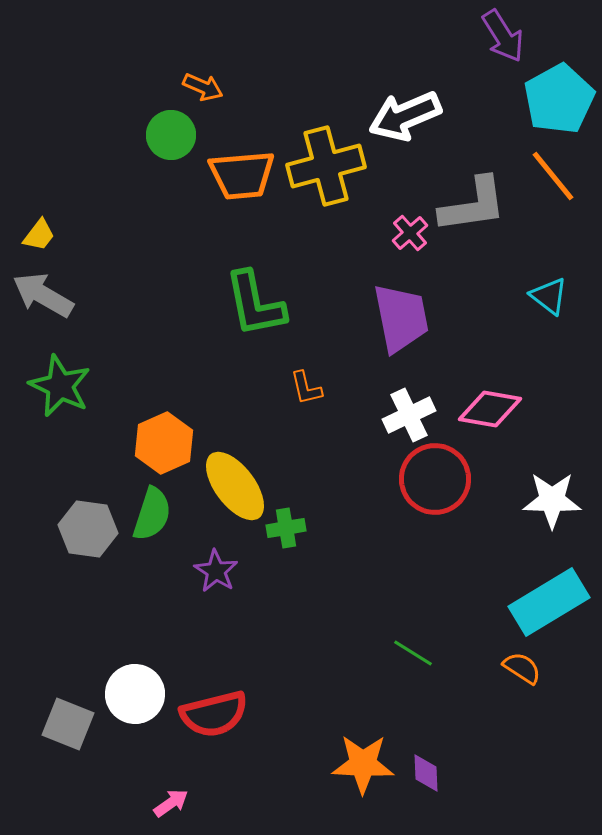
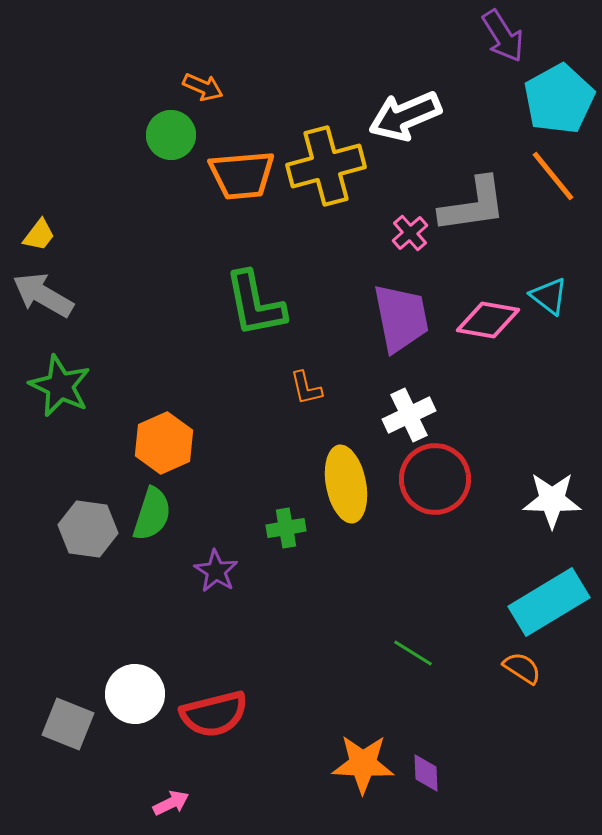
pink diamond: moved 2 px left, 89 px up
yellow ellipse: moved 111 px right, 2 px up; rotated 26 degrees clockwise
pink arrow: rotated 9 degrees clockwise
